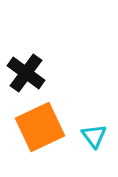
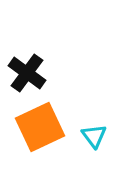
black cross: moved 1 px right
